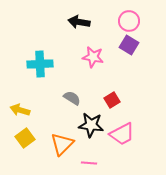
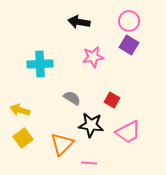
pink star: rotated 20 degrees counterclockwise
red square: rotated 28 degrees counterclockwise
pink trapezoid: moved 6 px right, 2 px up
yellow square: moved 2 px left
